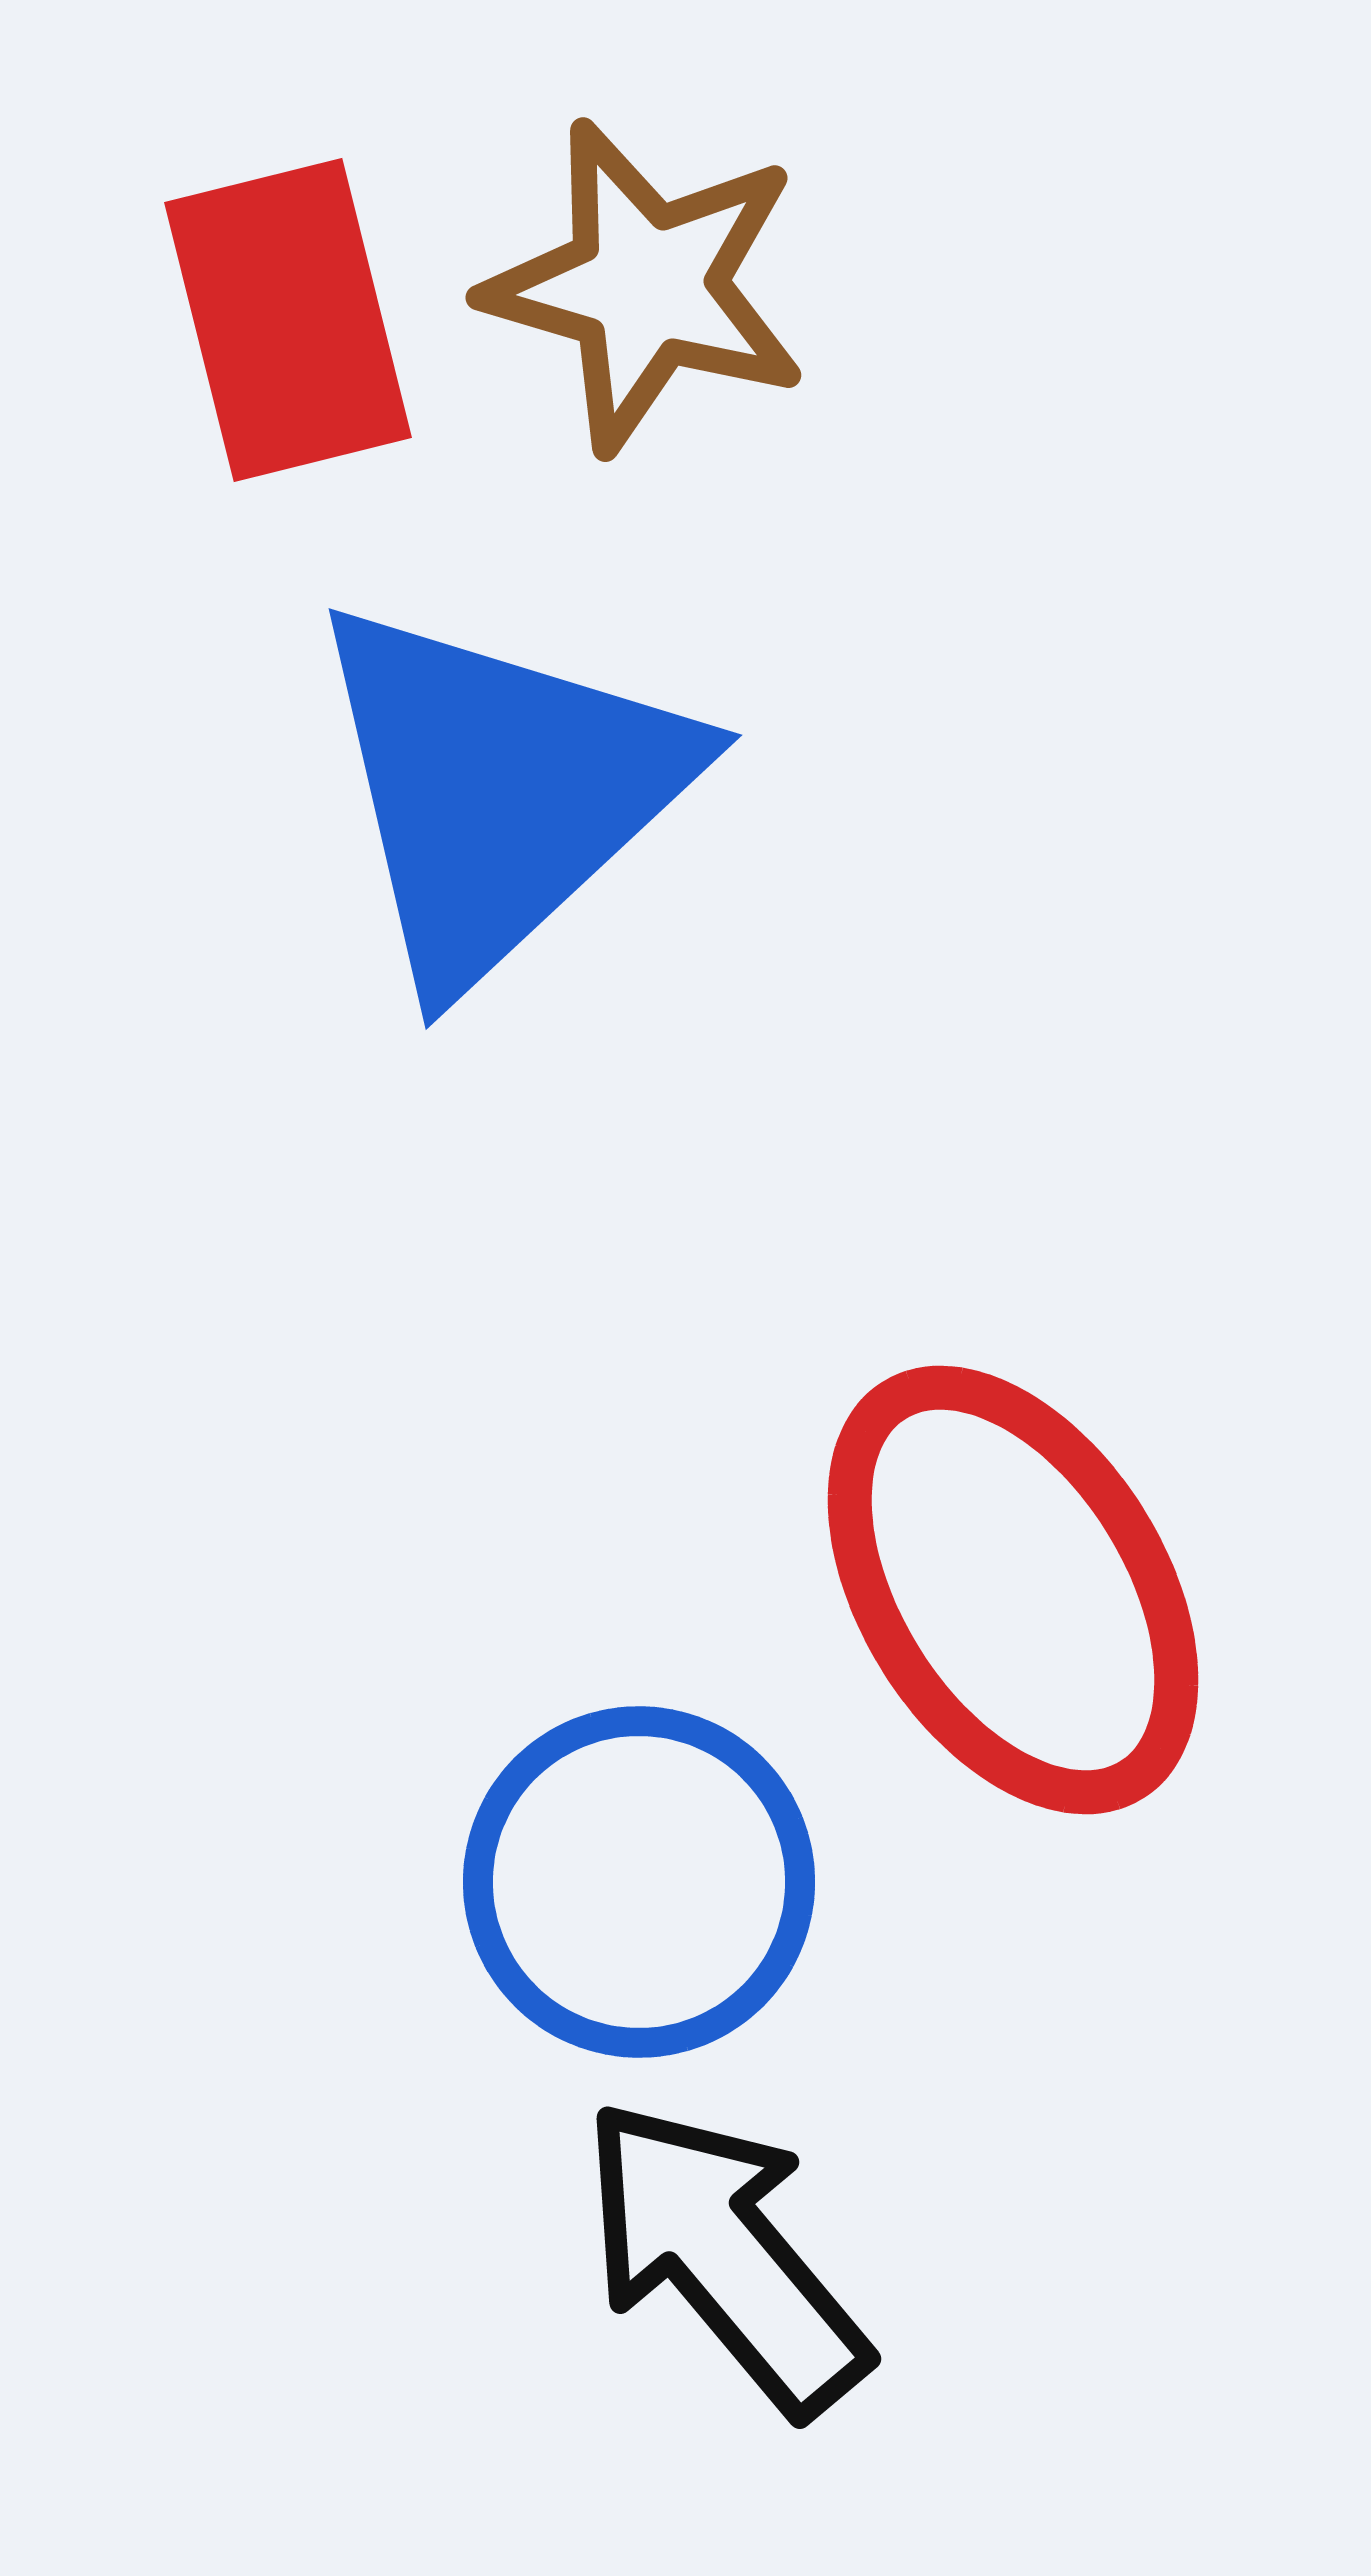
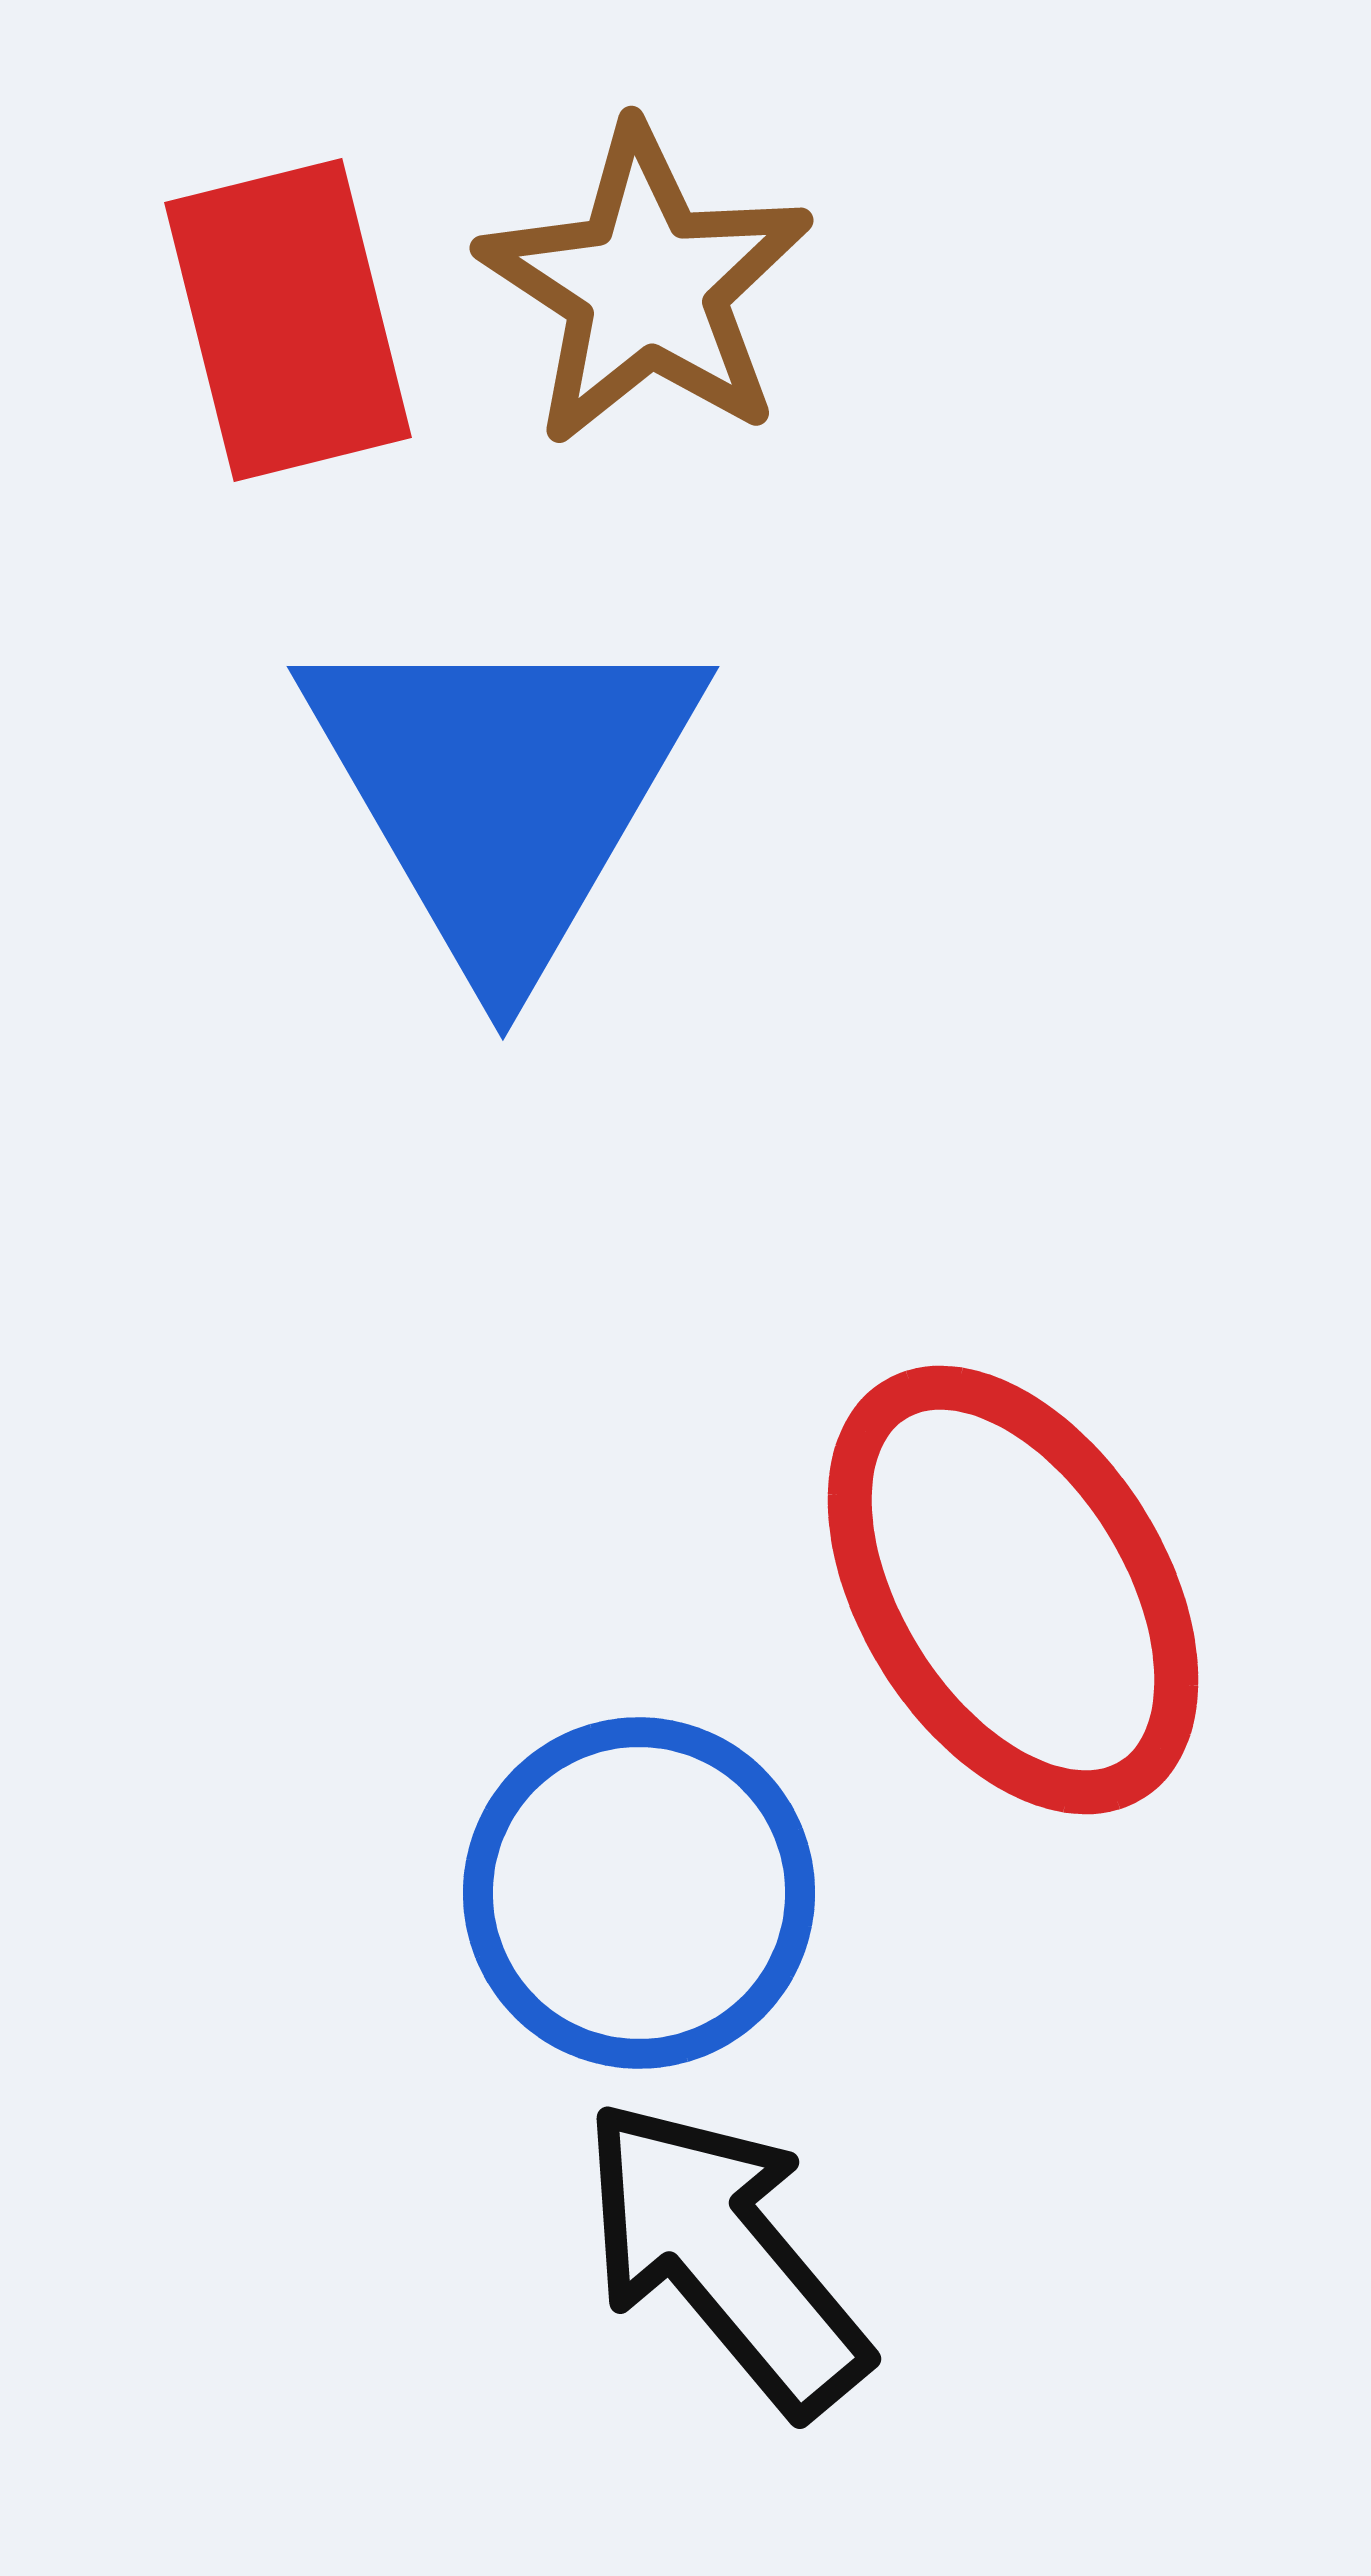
brown star: rotated 17 degrees clockwise
blue triangle: moved 4 px right; rotated 17 degrees counterclockwise
blue circle: moved 11 px down
